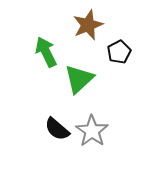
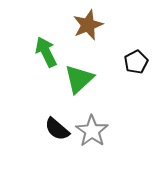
black pentagon: moved 17 px right, 10 px down
